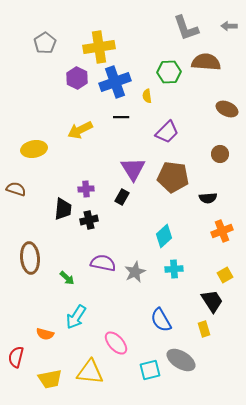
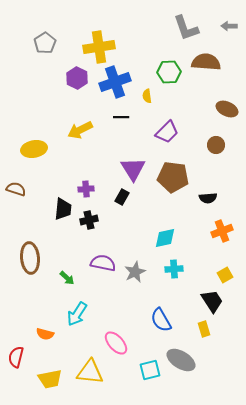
brown circle at (220, 154): moved 4 px left, 9 px up
cyan diamond at (164, 236): moved 1 px right, 2 px down; rotated 30 degrees clockwise
cyan arrow at (76, 317): moved 1 px right, 3 px up
